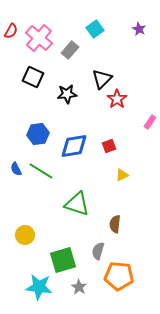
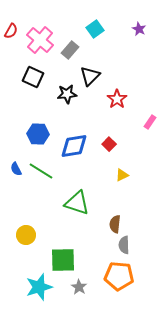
pink cross: moved 1 px right, 2 px down
black triangle: moved 12 px left, 3 px up
blue hexagon: rotated 10 degrees clockwise
red square: moved 2 px up; rotated 24 degrees counterclockwise
green triangle: moved 1 px up
yellow circle: moved 1 px right
gray semicircle: moved 26 px right, 6 px up; rotated 18 degrees counterclockwise
green square: rotated 16 degrees clockwise
cyan star: rotated 24 degrees counterclockwise
